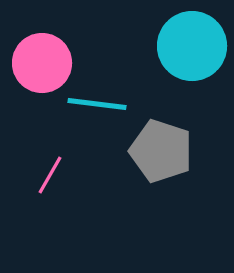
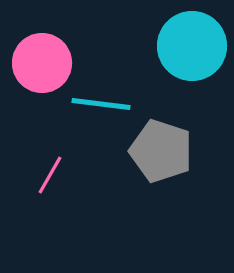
cyan line: moved 4 px right
